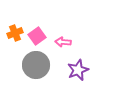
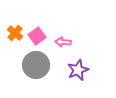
orange cross: rotated 28 degrees counterclockwise
